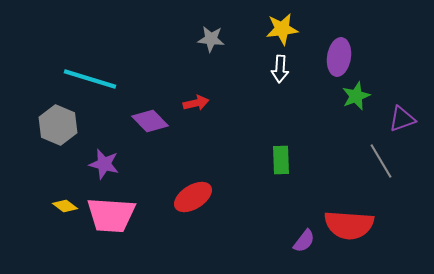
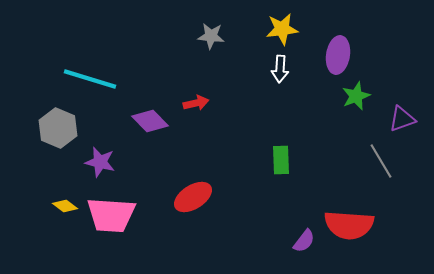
gray star: moved 3 px up
purple ellipse: moved 1 px left, 2 px up
gray hexagon: moved 3 px down
purple star: moved 4 px left, 2 px up
